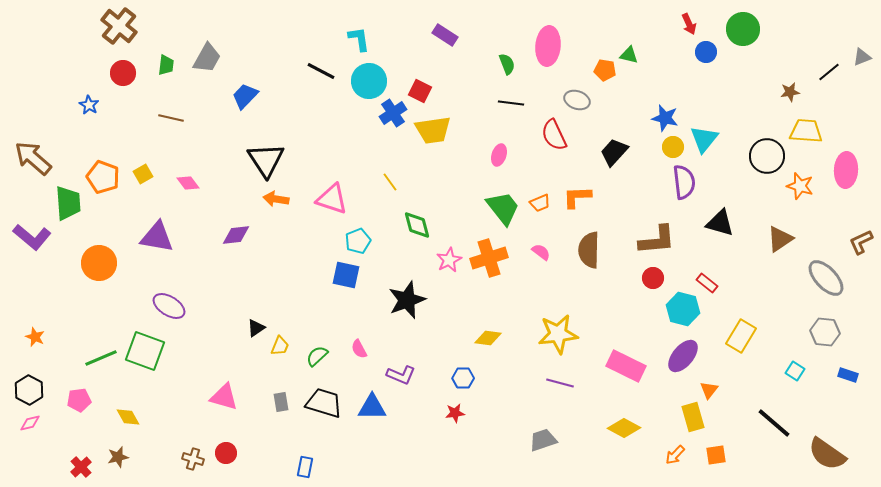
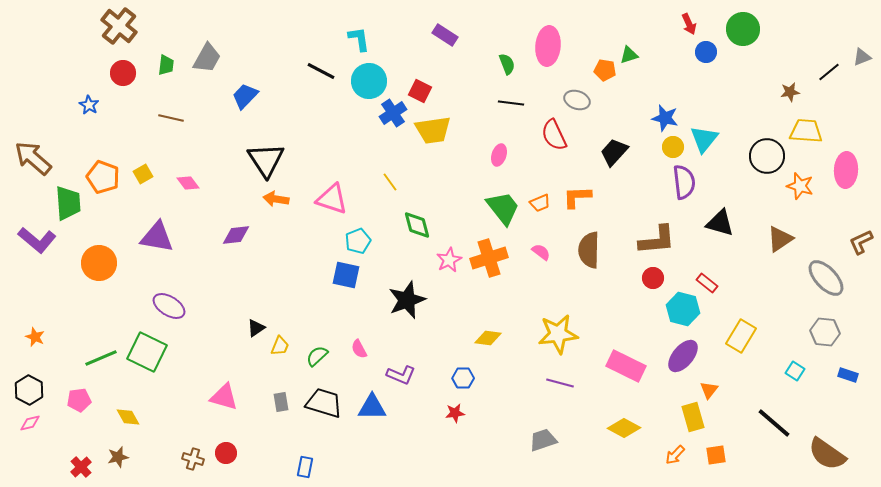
green triangle at (629, 55): rotated 30 degrees counterclockwise
purple L-shape at (32, 237): moved 5 px right, 3 px down
green square at (145, 351): moved 2 px right, 1 px down; rotated 6 degrees clockwise
